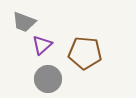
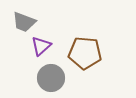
purple triangle: moved 1 px left, 1 px down
gray circle: moved 3 px right, 1 px up
